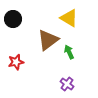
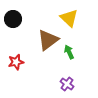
yellow triangle: rotated 12 degrees clockwise
